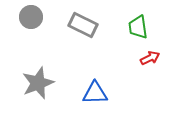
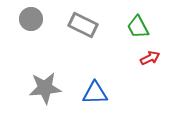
gray circle: moved 2 px down
green trapezoid: rotated 20 degrees counterclockwise
gray star: moved 7 px right, 5 px down; rotated 16 degrees clockwise
